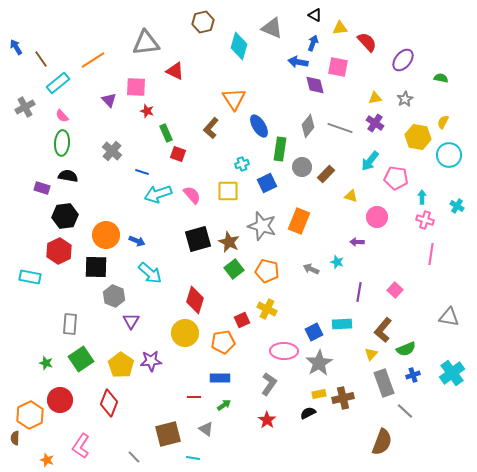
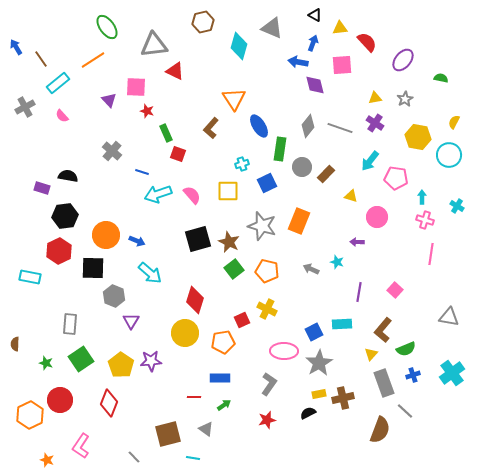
gray triangle at (146, 43): moved 8 px right, 2 px down
pink square at (338, 67): moved 4 px right, 2 px up; rotated 15 degrees counterclockwise
yellow semicircle at (443, 122): moved 11 px right
green ellipse at (62, 143): moved 45 px right, 116 px up; rotated 40 degrees counterclockwise
black square at (96, 267): moved 3 px left, 1 px down
red star at (267, 420): rotated 24 degrees clockwise
brown semicircle at (15, 438): moved 94 px up
brown semicircle at (382, 442): moved 2 px left, 12 px up
